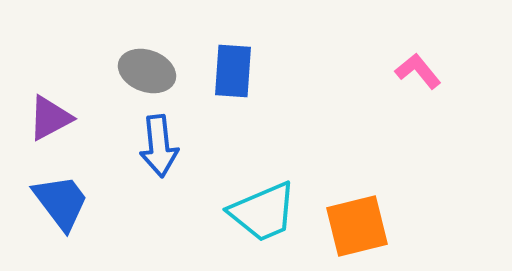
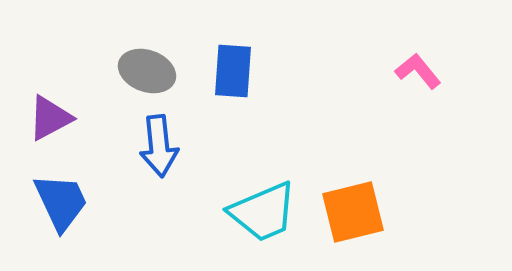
blue trapezoid: rotated 12 degrees clockwise
orange square: moved 4 px left, 14 px up
